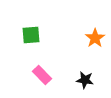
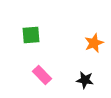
orange star: moved 1 px left, 5 px down; rotated 12 degrees clockwise
